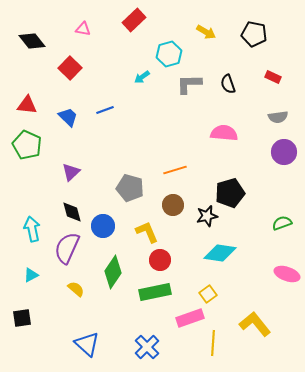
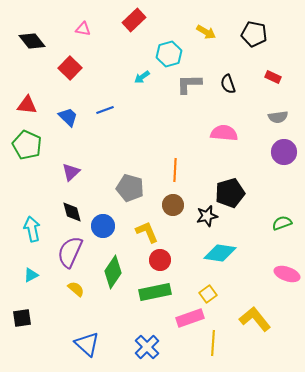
orange line at (175, 170): rotated 70 degrees counterclockwise
purple semicircle at (67, 248): moved 3 px right, 4 px down
yellow L-shape at (255, 324): moved 5 px up
